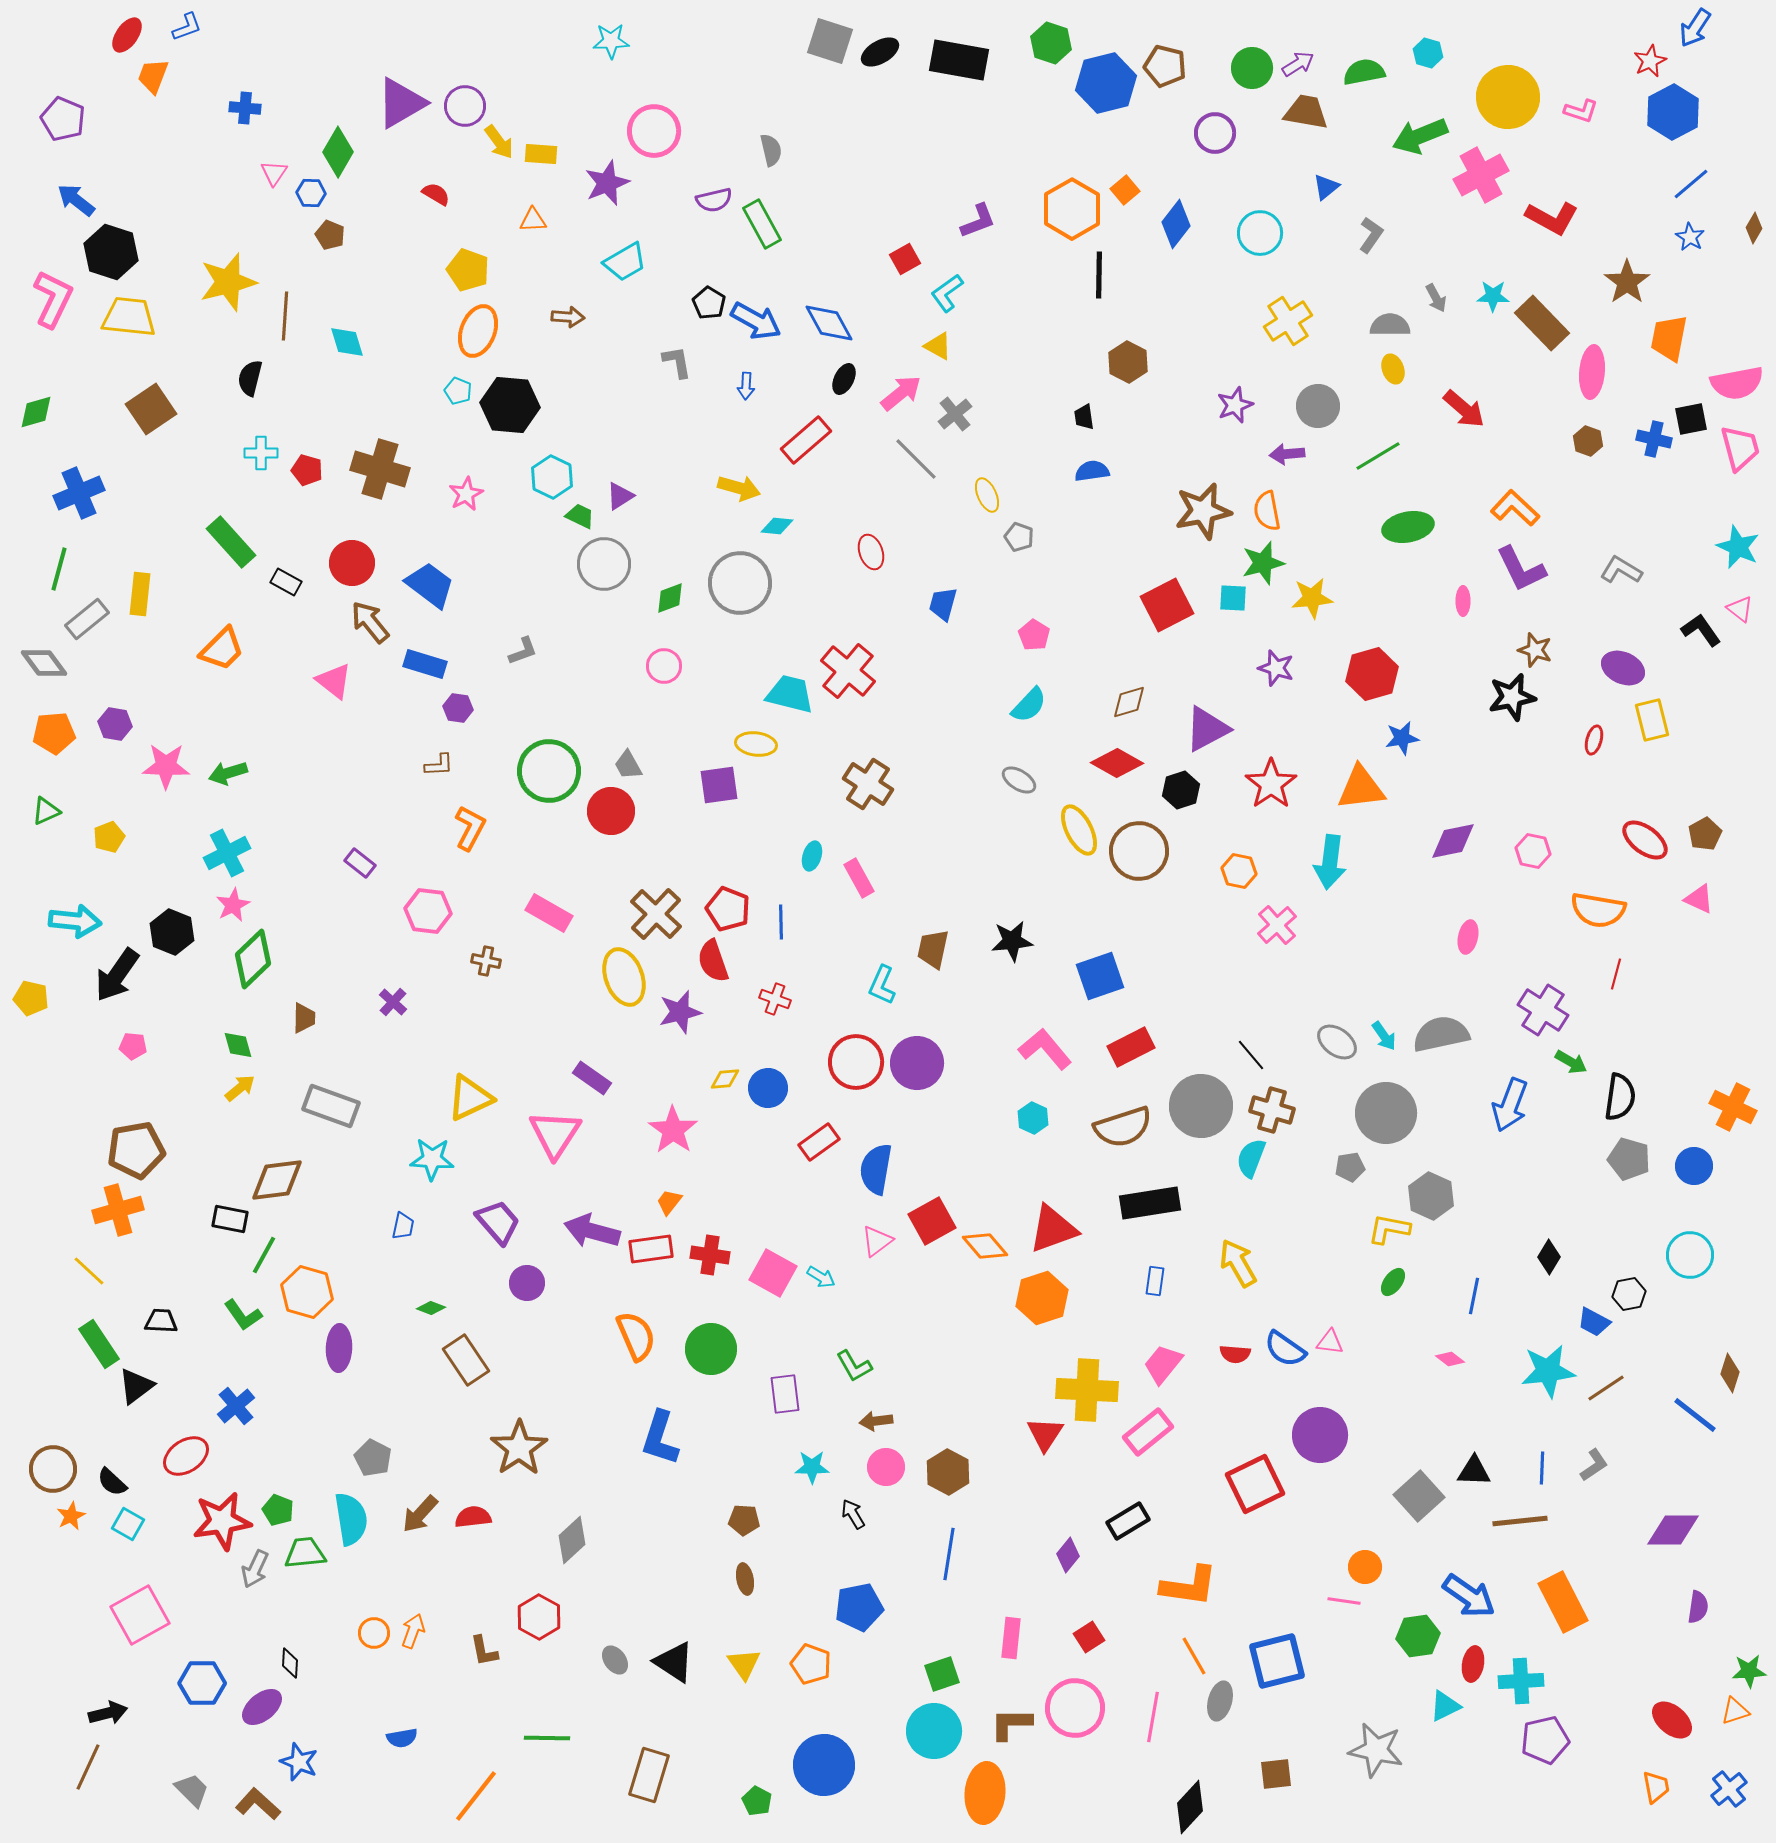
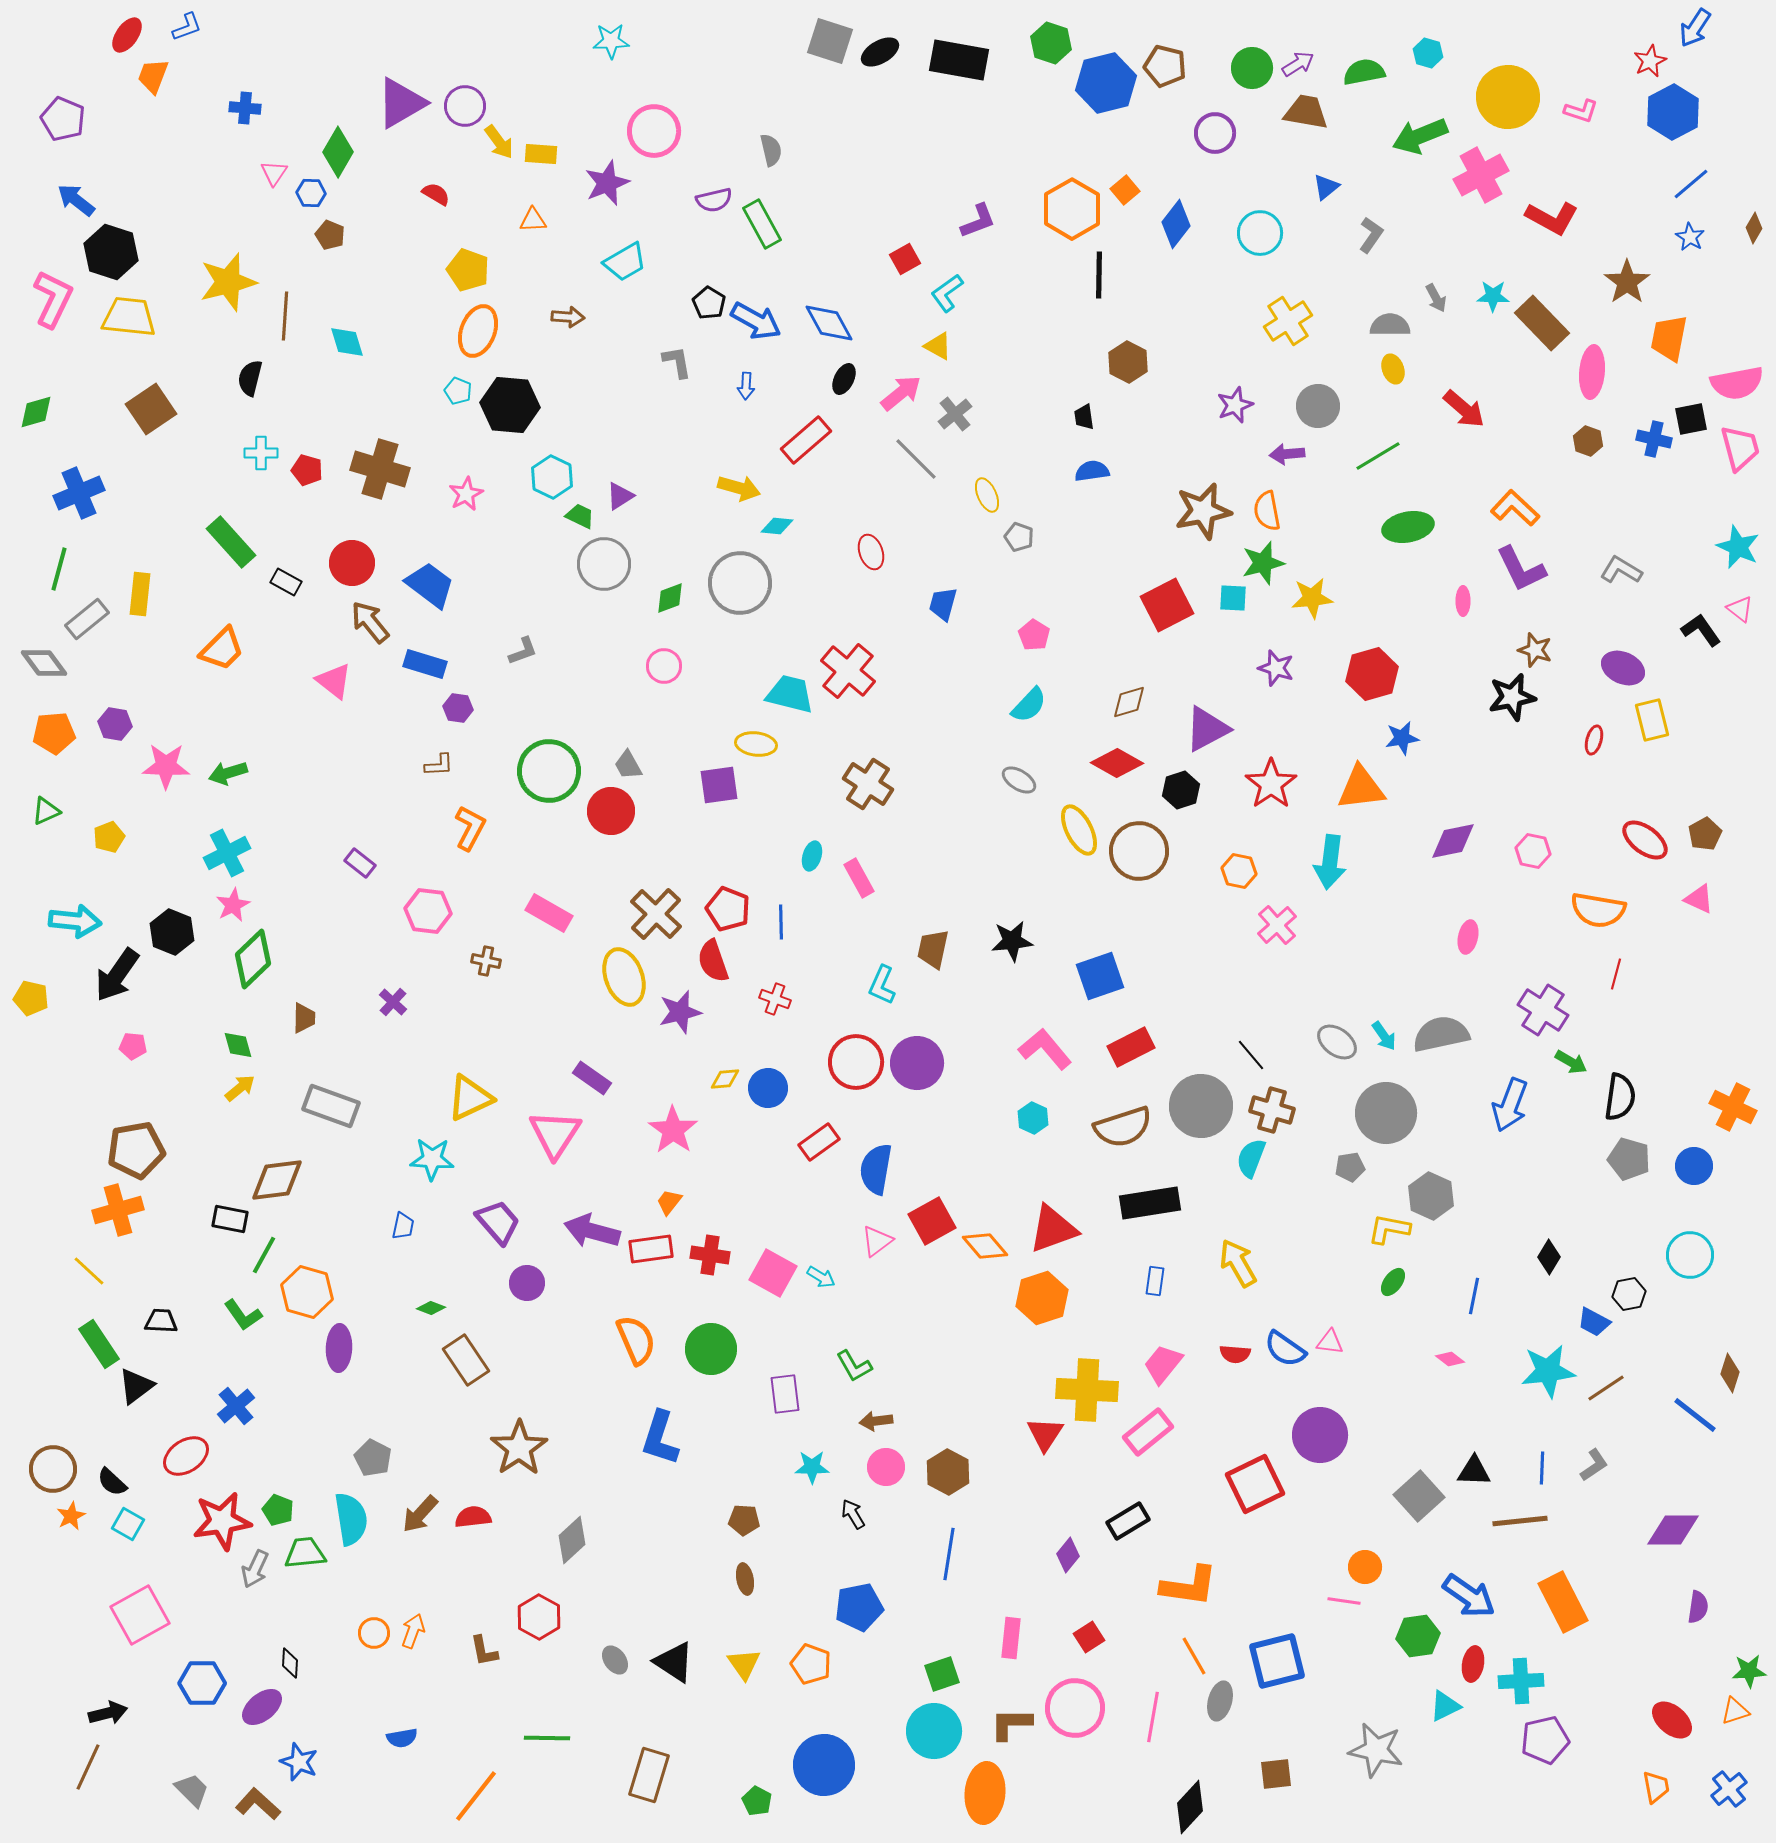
orange semicircle at (636, 1336): moved 4 px down
